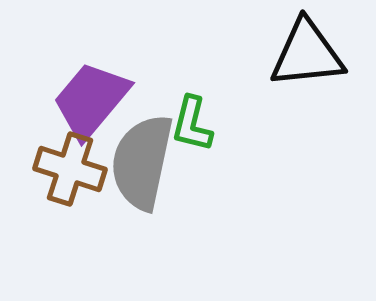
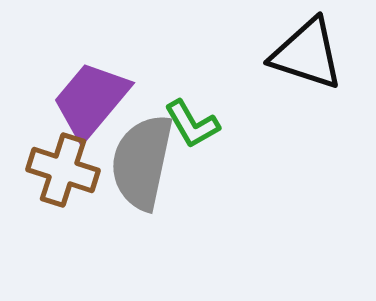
black triangle: rotated 24 degrees clockwise
green L-shape: rotated 44 degrees counterclockwise
brown cross: moved 7 px left, 1 px down
